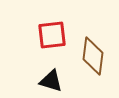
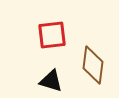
brown diamond: moved 9 px down
